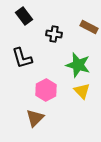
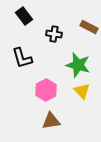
brown triangle: moved 16 px right, 3 px down; rotated 36 degrees clockwise
